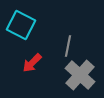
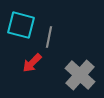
cyan square: rotated 12 degrees counterclockwise
gray line: moved 19 px left, 9 px up
